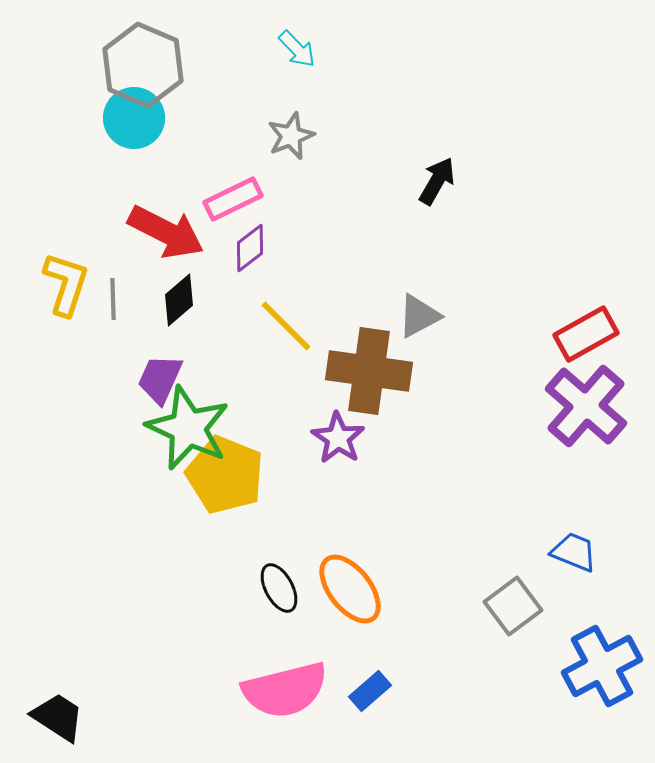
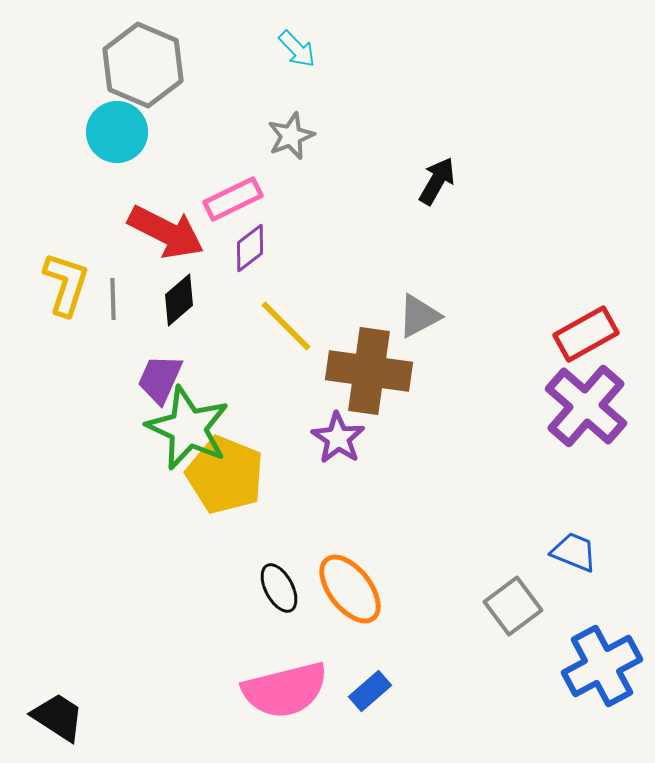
cyan circle: moved 17 px left, 14 px down
